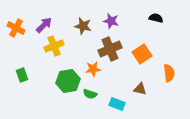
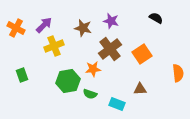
black semicircle: rotated 16 degrees clockwise
brown star: moved 2 px down
brown cross: rotated 15 degrees counterclockwise
orange semicircle: moved 9 px right
brown triangle: rotated 16 degrees counterclockwise
